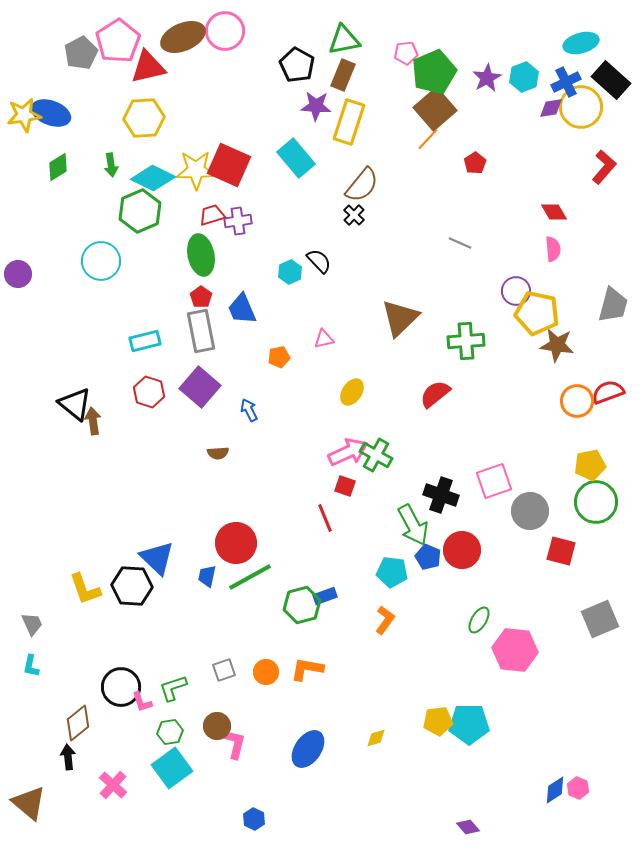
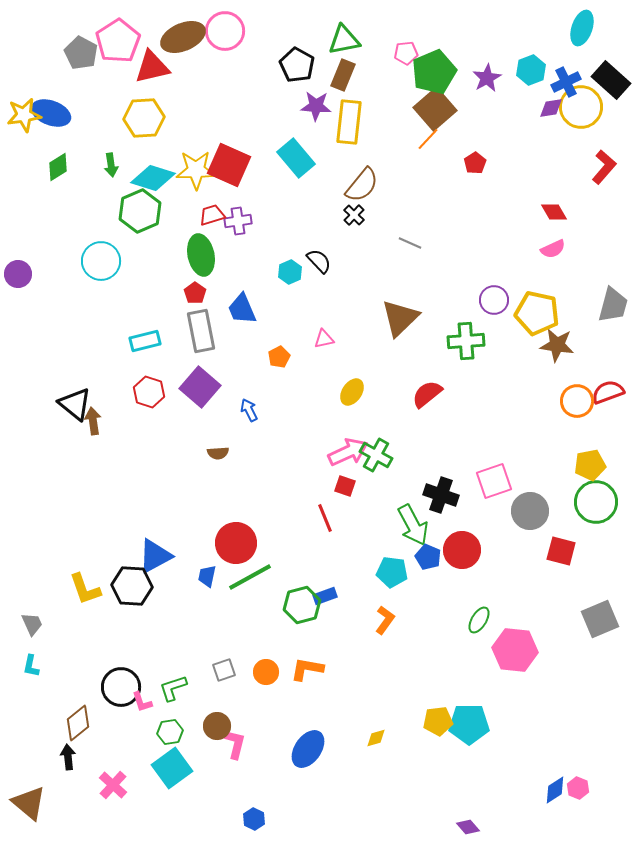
cyan ellipse at (581, 43): moved 1 px right, 15 px up; rotated 56 degrees counterclockwise
gray pentagon at (81, 53): rotated 16 degrees counterclockwise
red triangle at (148, 67): moved 4 px right
cyan hexagon at (524, 77): moved 7 px right, 7 px up
yellow rectangle at (349, 122): rotated 12 degrees counterclockwise
cyan diamond at (153, 178): rotated 9 degrees counterclockwise
gray line at (460, 243): moved 50 px left
pink semicircle at (553, 249): rotated 70 degrees clockwise
purple circle at (516, 291): moved 22 px left, 9 px down
red pentagon at (201, 297): moved 6 px left, 4 px up
orange pentagon at (279, 357): rotated 15 degrees counterclockwise
red semicircle at (435, 394): moved 8 px left
blue triangle at (157, 558): moved 2 px left, 2 px up; rotated 48 degrees clockwise
